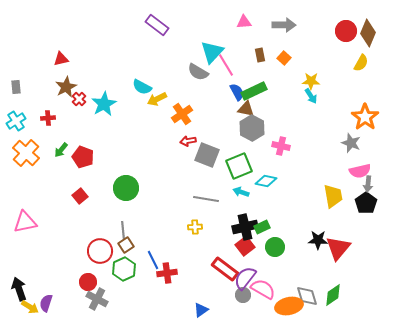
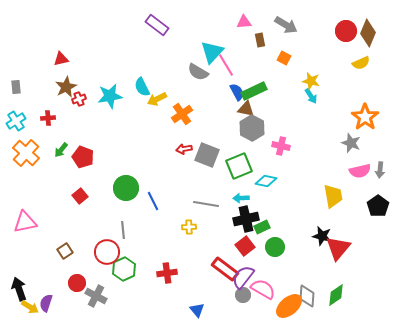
gray arrow at (284, 25): moved 2 px right; rotated 30 degrees clockwise
brown rectangle at (260, 55): moved 15 px up
orange square at (284, 58): rotated 16 degrees counterclockwise
yellow semicircle at (361, 63): rotated 36 degrees clockwise
yellow star at (311, 81): rotated 12 degrees clockwise
cyan semicircle at (142, 87): rotated 36 degrees clockwise
red cross at (79, 99): rotated 24 degrees clockwise
cyan star at (104, 104): moved 6 px right, 8 px up; rotated 20 degrees clockwise
red arrow at (188, 141): moved 4 px left, 8 px down
gray arrow at (368, 184): moved 12 px right, 14 px up
cyan arrow at (241, 192): moved 6 px down; rotated 21 degrees counterclockwise
gray line at (206, 199): moved 5 px down
black pentagon at (366, 203): moved 12 px right, 3 px down
yellow cross at (195, 227): moved 6 px left
black cross at (245, 227): moved 1 px right, 8 px up
black star at (318, 240): moved 4 px right, 4 px up; rotated 12 degrees clockwise
brown square at (126, 245): moved 61 px left, 6 px down
red circle at (100, 251): moved 7 px right, 1 px down
blue line at (153, 260): moved 59 px up
purple semicircle at (245, 278): moved 2 px left, 1 px up
red circle at (88, 282): moved 11 px left, 1 px down
green diamond at (333, 295): moved 3 px right
gray diamond at (307, 296): rotated 20 degrees clockwise
gray cross at (97, 299): moved 1 px left, 3 px up
orange ellipse at (289, 306): rotated 28 degrees counterclockwise
blue triangle at (201, 310): moved 4 px left; rotated 35 degrees counterclockwise
